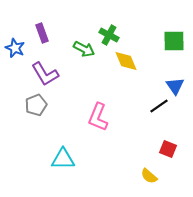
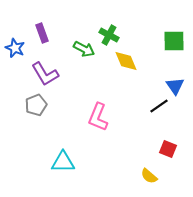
cyan triangle: moved 3 px down
